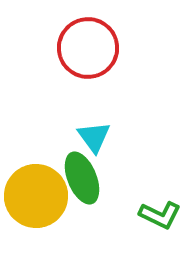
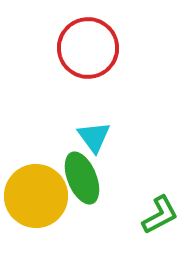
green L-shape: rotated 54 degrees counterclockwise
